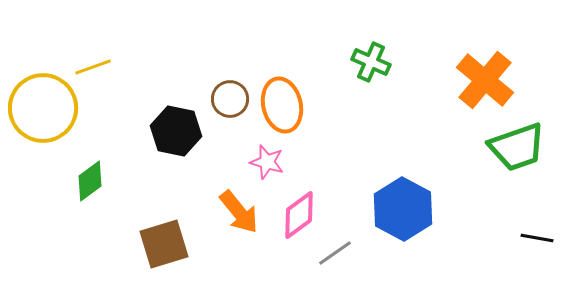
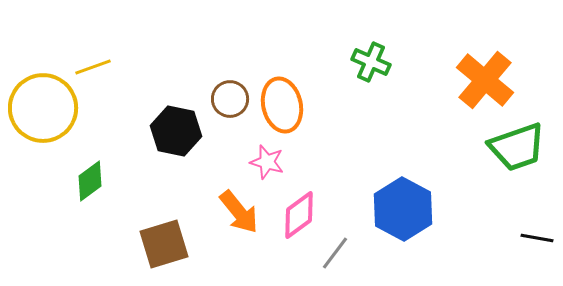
gray line: rotated 18 degrees counterclockwise
